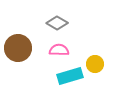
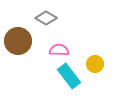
gray diamond: moved 11 px left, 5 px up
brown circle: moved 7 px up
cyan rectangle: moved 1 px left; rotated 70 degrees clockwise
